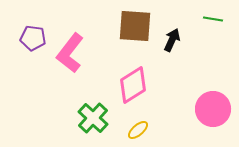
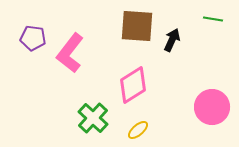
brown square: moved 2 px right
pink circle: moved 1 px left, 2 px up
